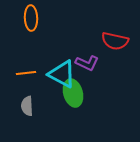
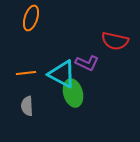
orange ellipse: rotated 20 degrees clockwise
